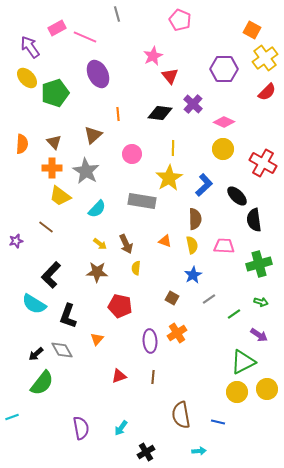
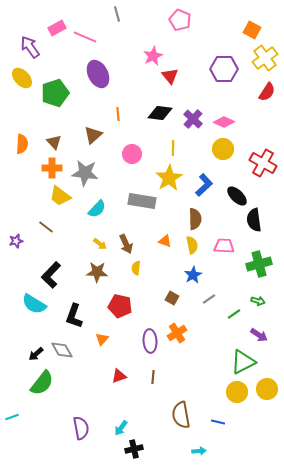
yellow ellipse at (27, 78): moved 5 px left
red semicircle at (267, 92): rotated 12 degrees counterclockwise
purple cross at (193, 104): moved 15 px down
gray star at (86, 171): moved 1 px left, 2 px down; rotated 24 degrees counterclockwise
green arrow at (261, 302): moved 3 px left, 1 px up
black L-shape at (68, 316): moved 6 px right
orange triangle at (97, 339): moved 5 px right
black cross at (146, 452): moved 12 px left, 3 px up; rotated 18 degrees clockwise
